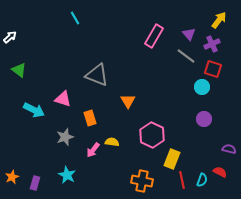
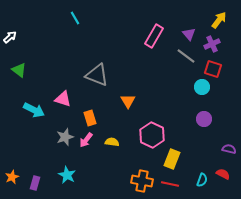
pink arrow: moved 7 px left, 10 px up
red semicircle: moved 3 px right, 2 px down
red line: moved 12 px left, 4 px down; rotated 66 degrees counterclockwise
